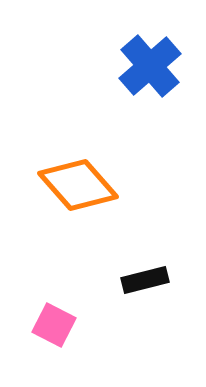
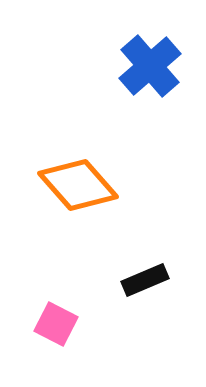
black rectangle: rotated 9 degrees counterclockwise
pink square: moved 2 px right, 1 px up
